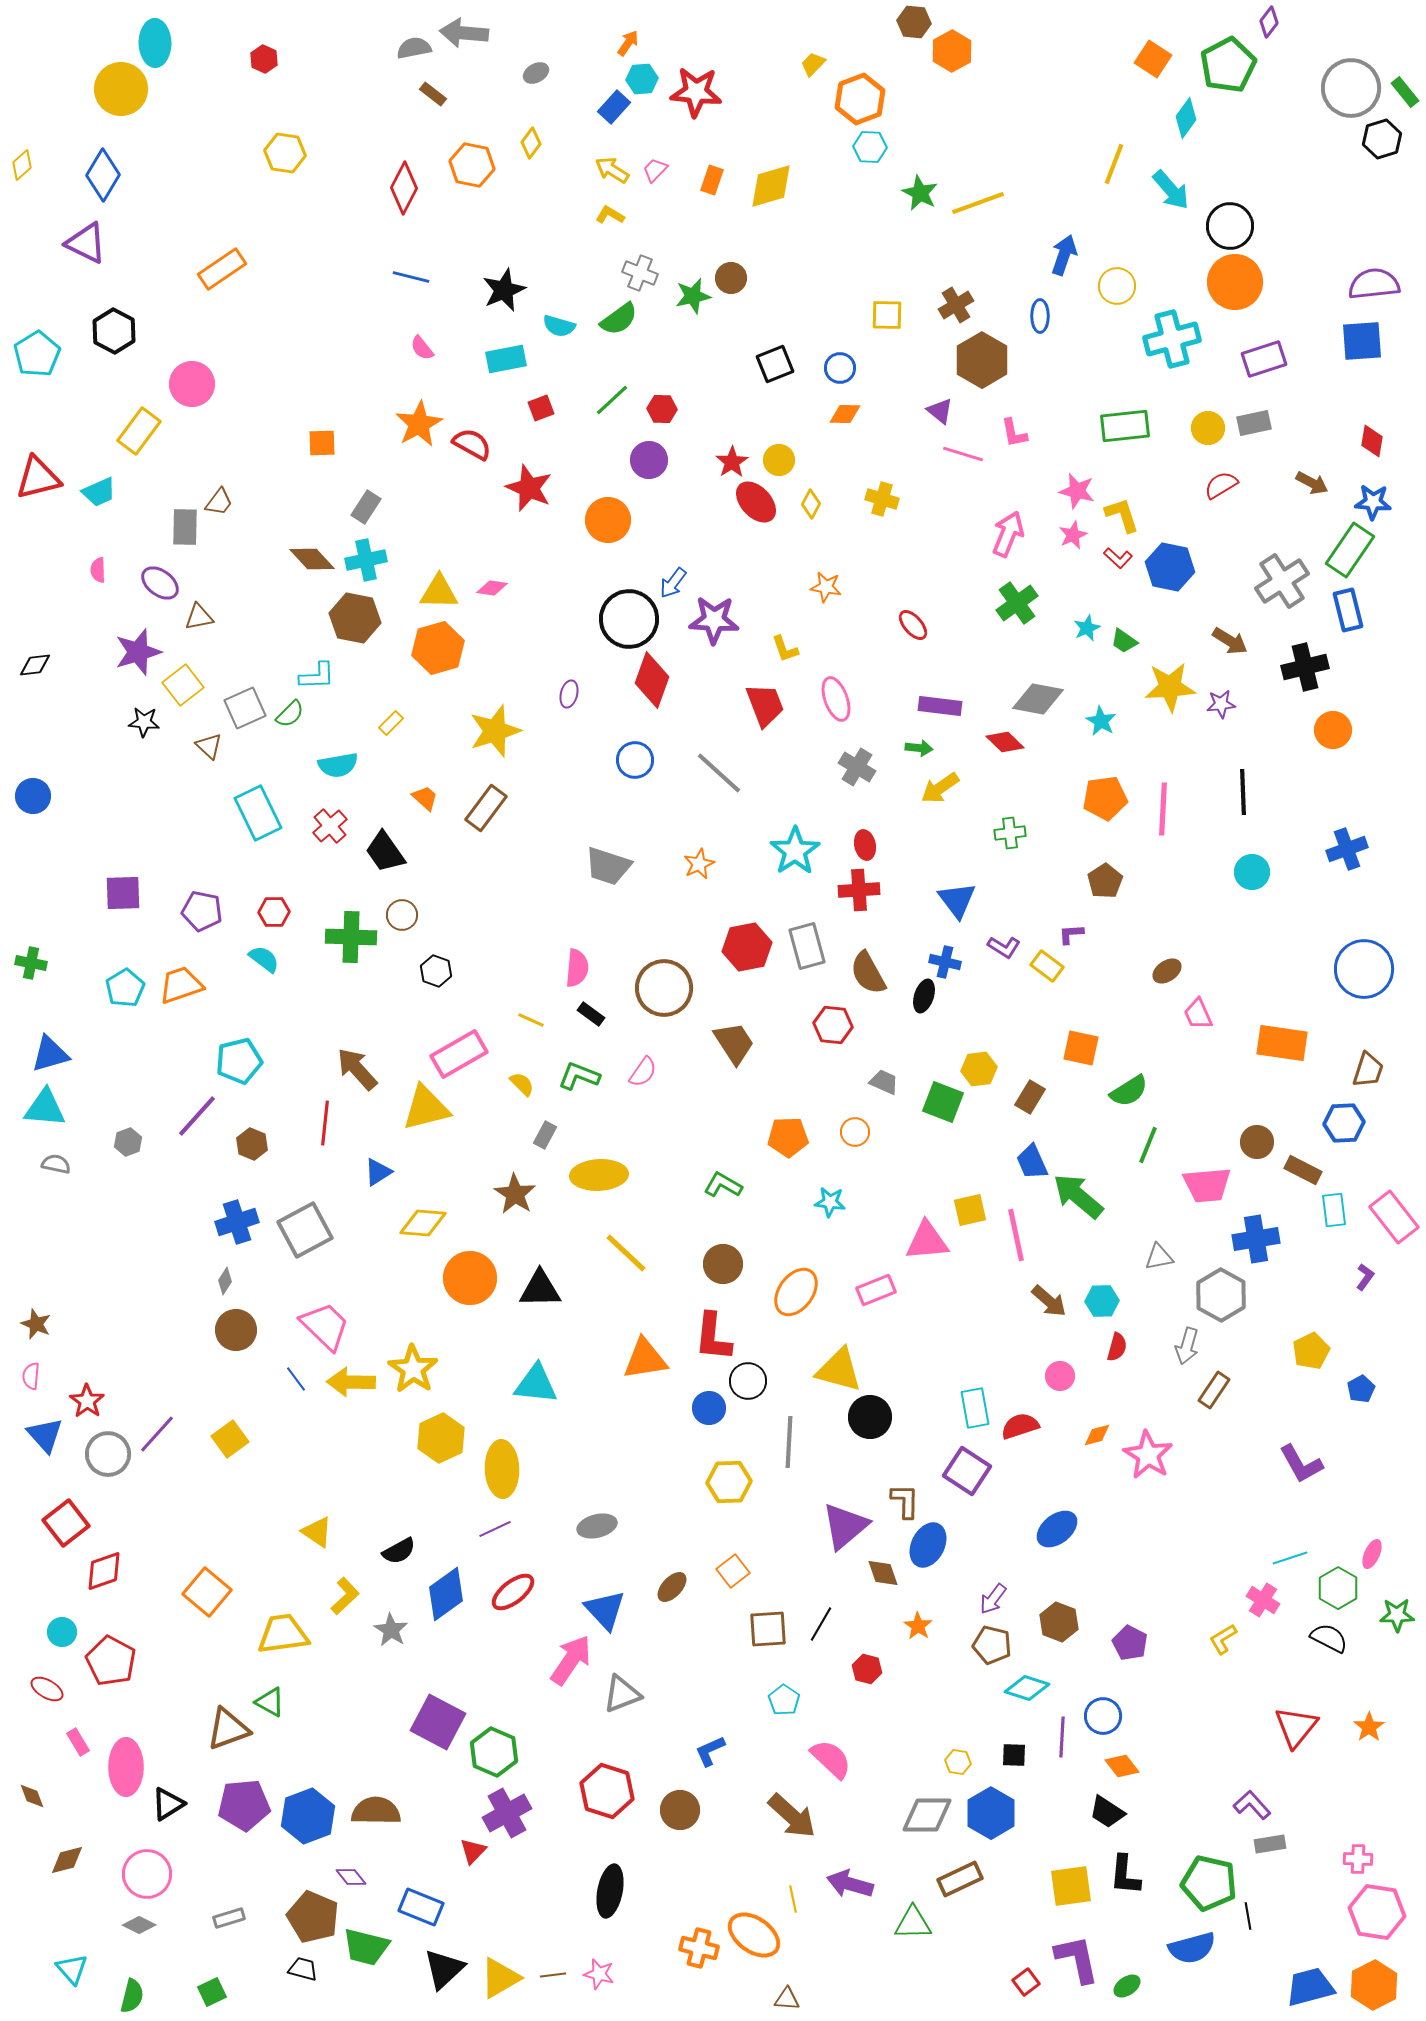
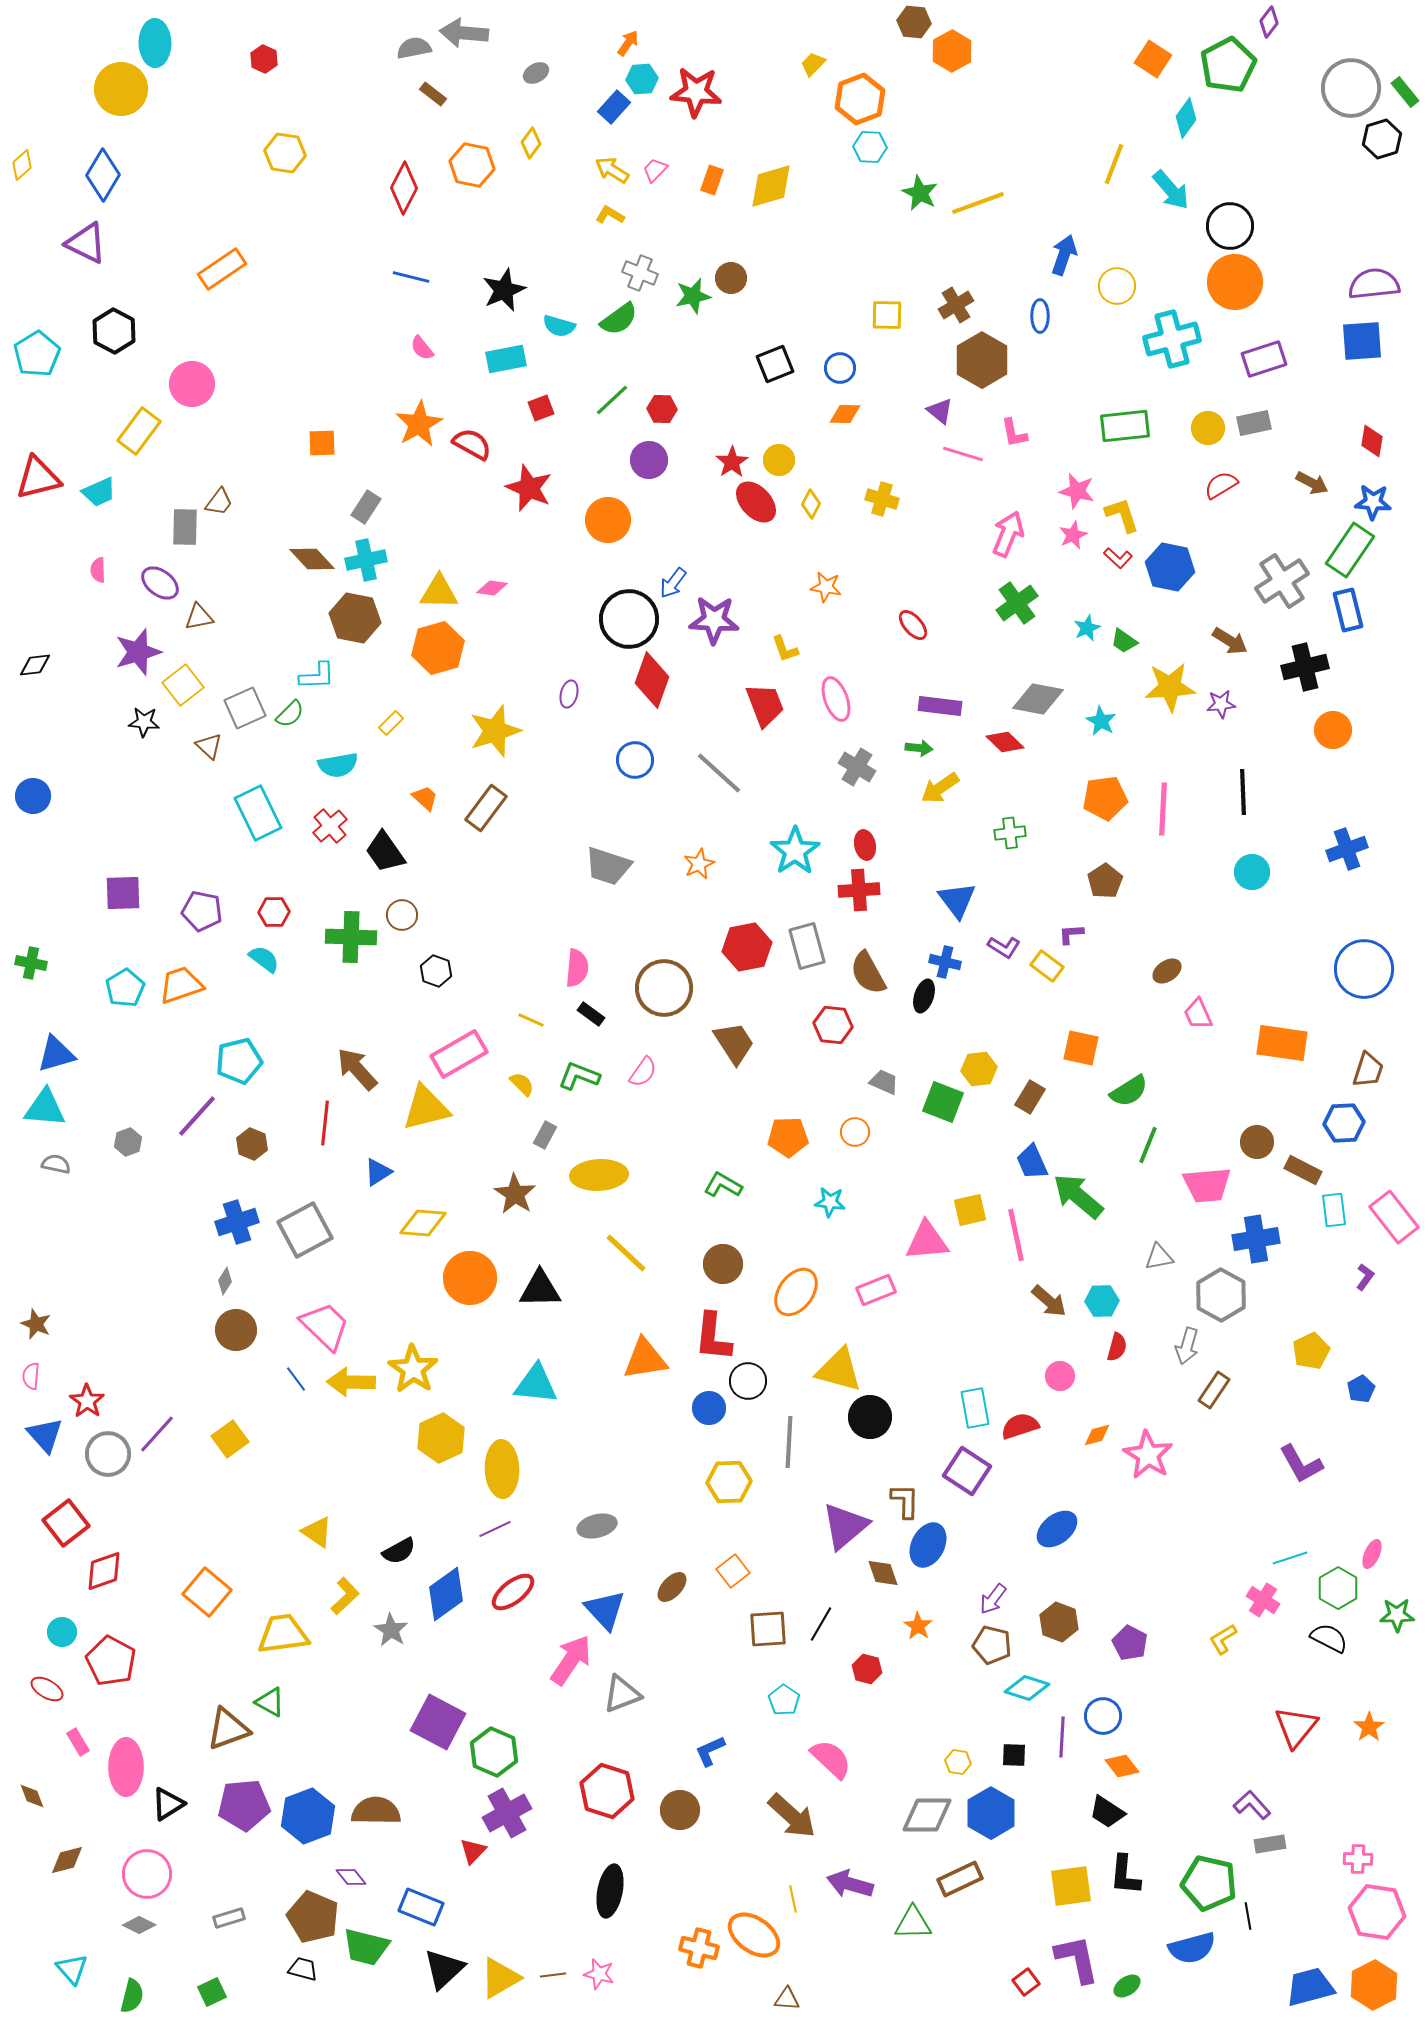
blue triangle at (50, 1054): moved 6 px right
